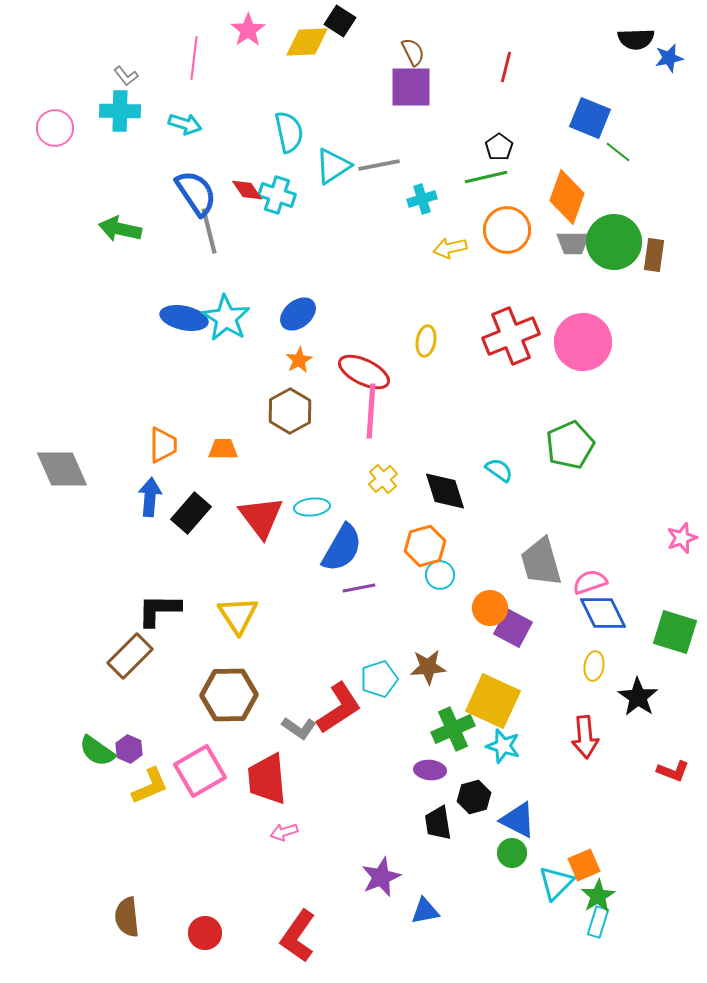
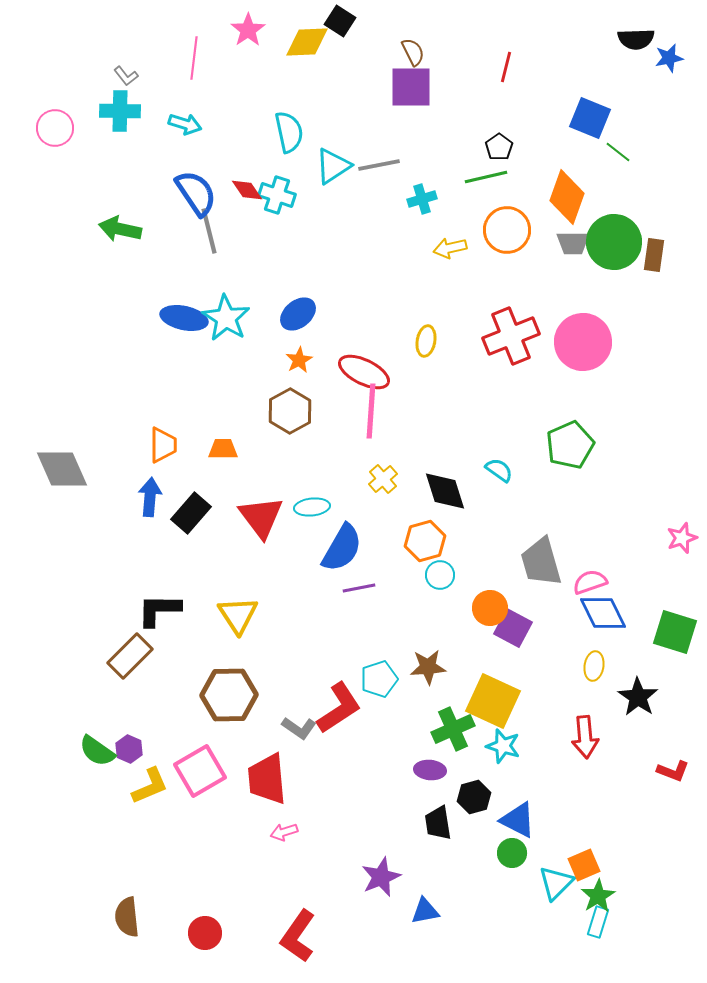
orange hexagon at (425, 546): moved 5 px up
